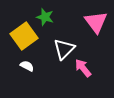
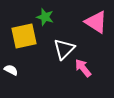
pink triangle: rotated 20 degrees counterclockwise
yellow square: rotated 24 degrees clockwise
white semicircle: moved 16 px left, 4 px down
